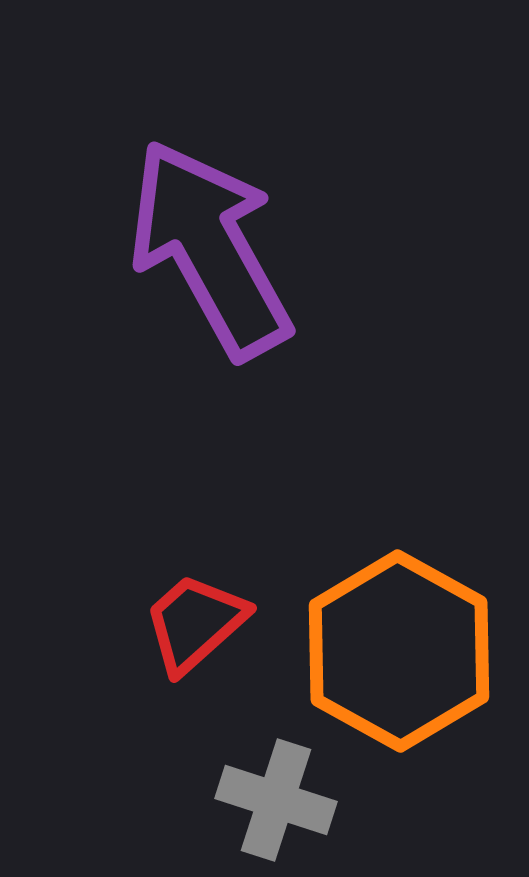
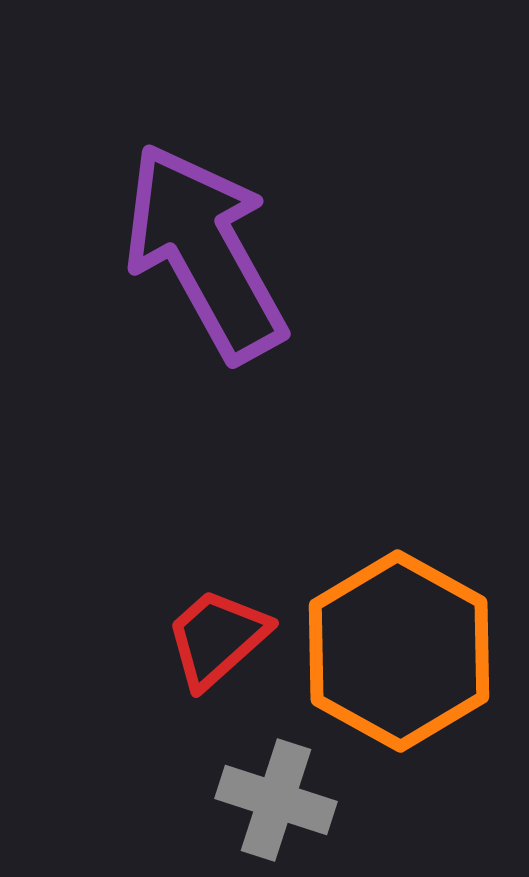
purple arrow: moved 5 px left, 3 px down
red trapezoid: moved 22 px right, 15 px down
